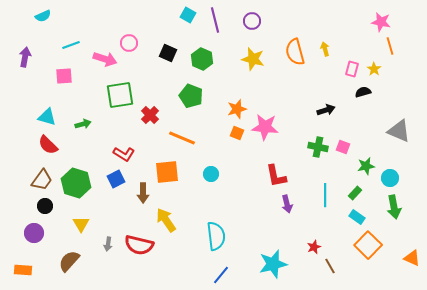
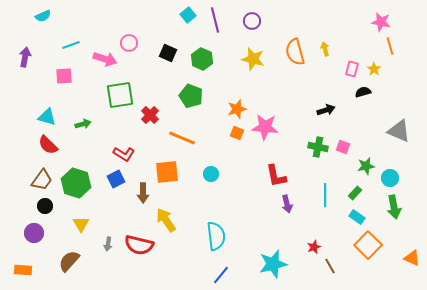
cyan square at (188, 15): rotated 21 degrees clockwise
